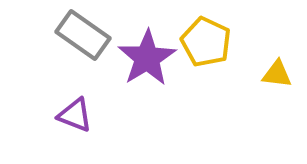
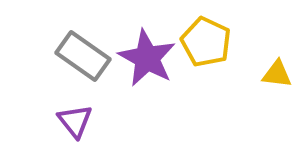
gray rectangle: moved 21 px down
purple star: rotated 12 degrees counterclockwise
purple triangle: moved 6 px down; rotated 30 degrees clockwise
